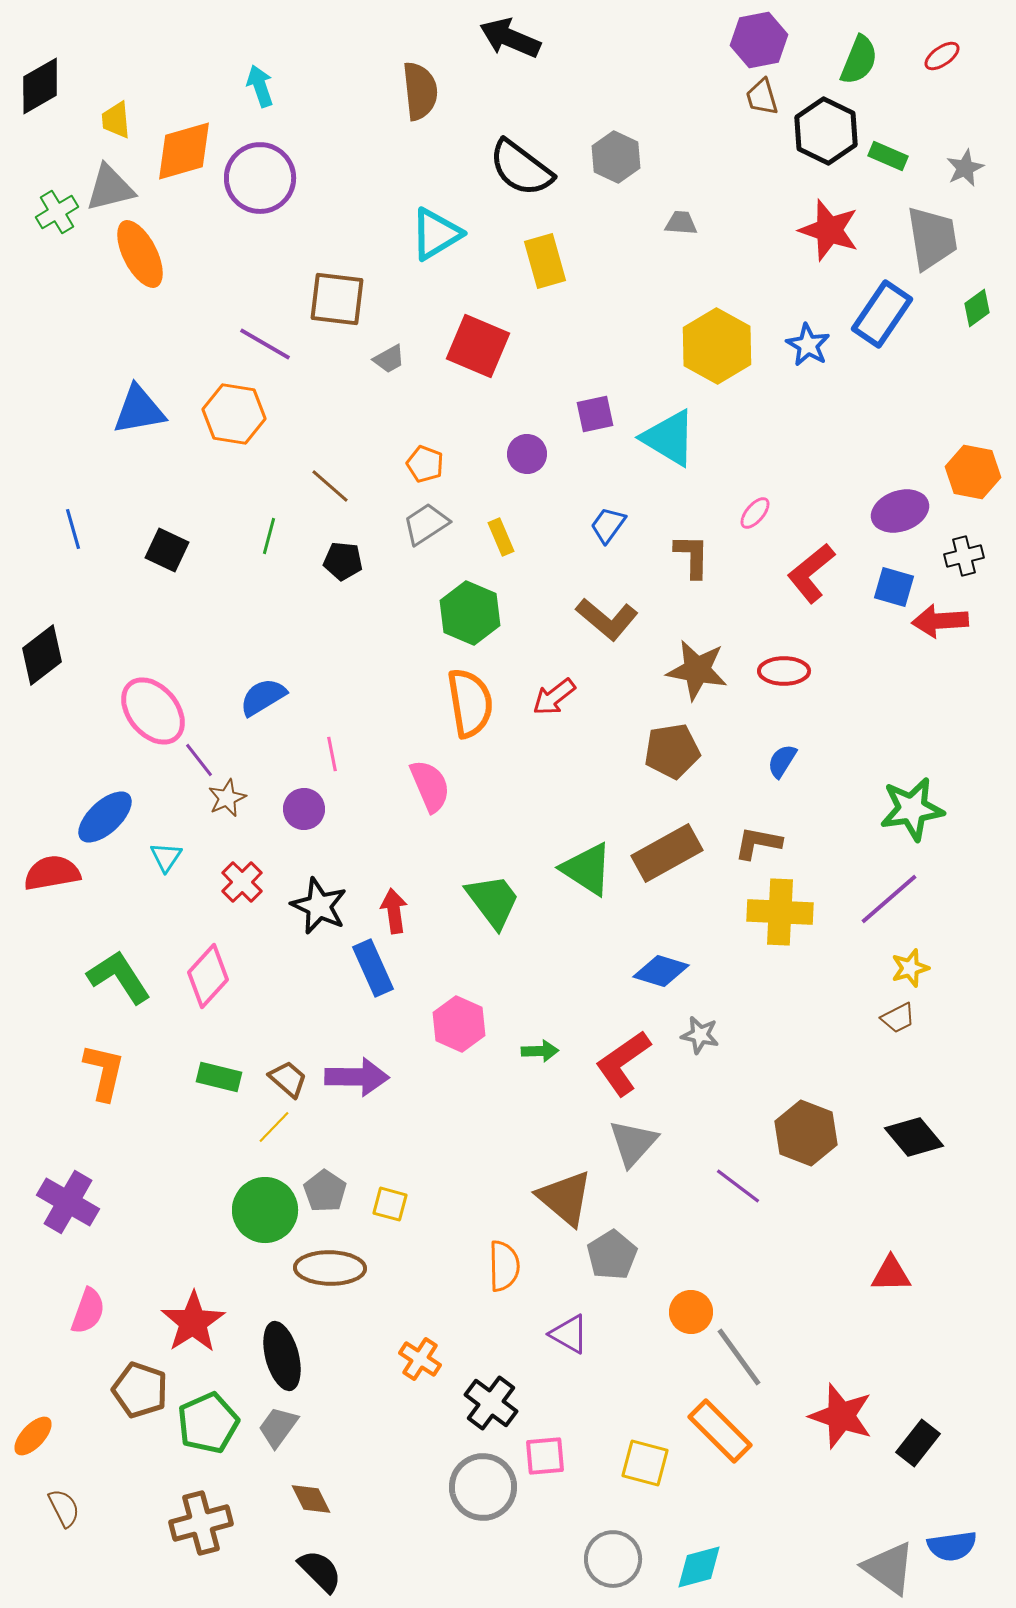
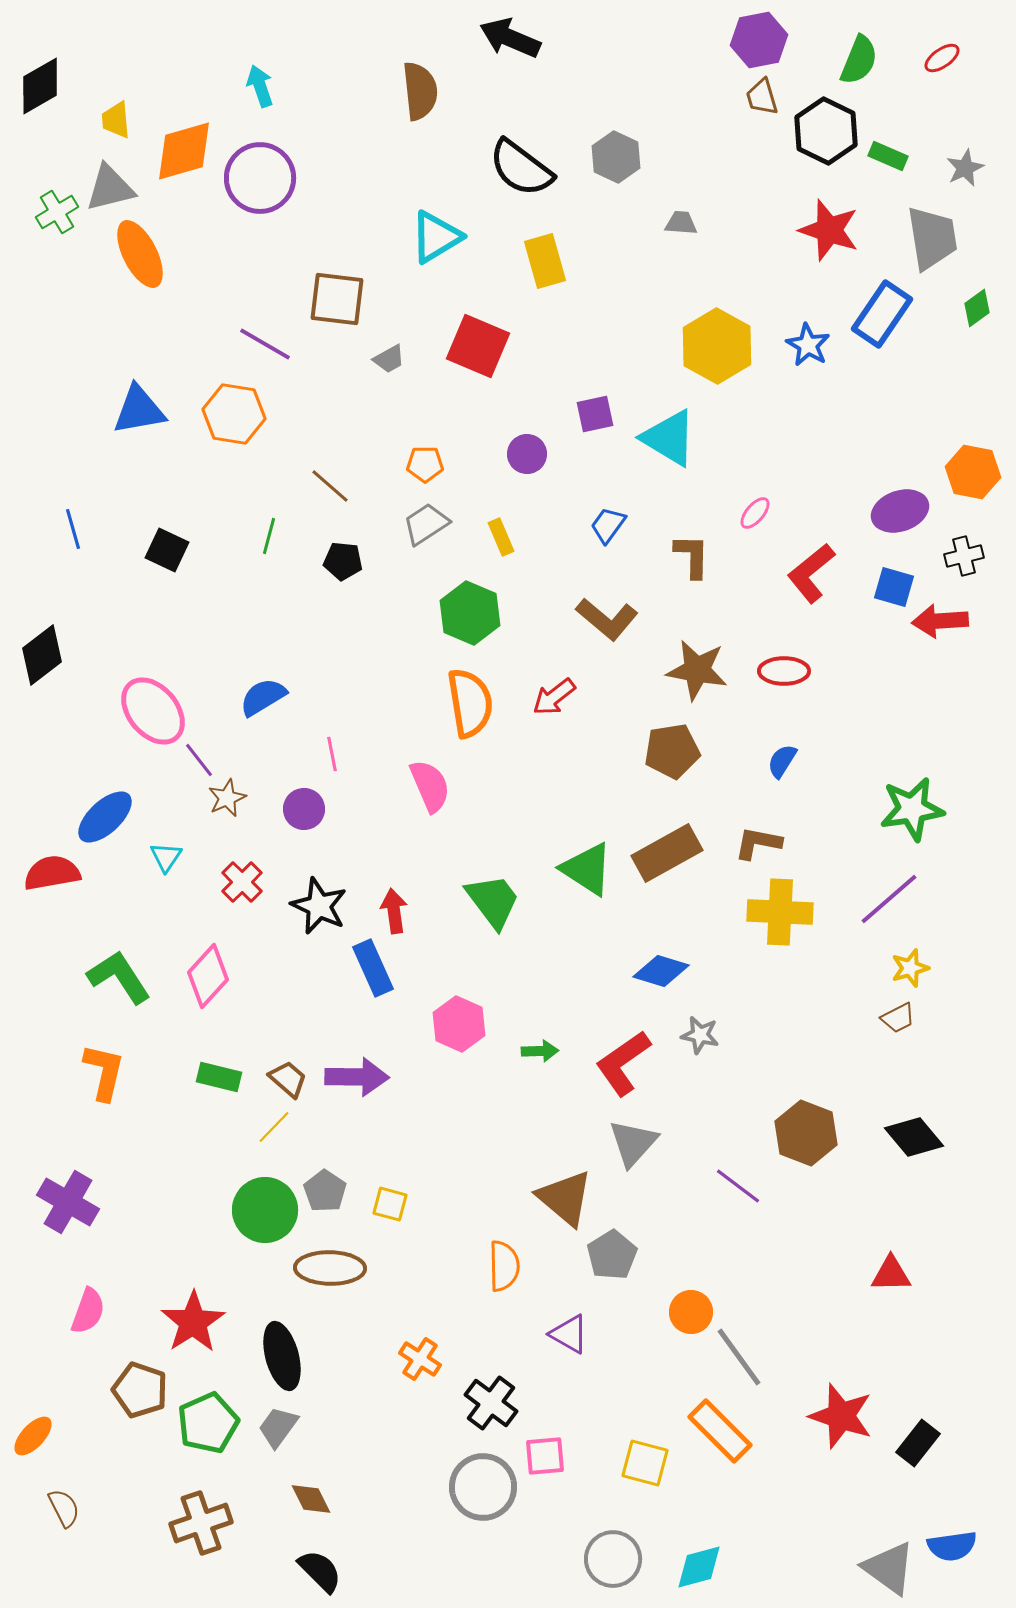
red ellipse at (942, 56): moved 2 px down
cyan triangle at (436, 234): moved 3 px down
orange pentagon at (425, 464): rotated 21 degrees counterclockwise
brown cross at (201, 1523): rotated 4 degrees counterclockwise
